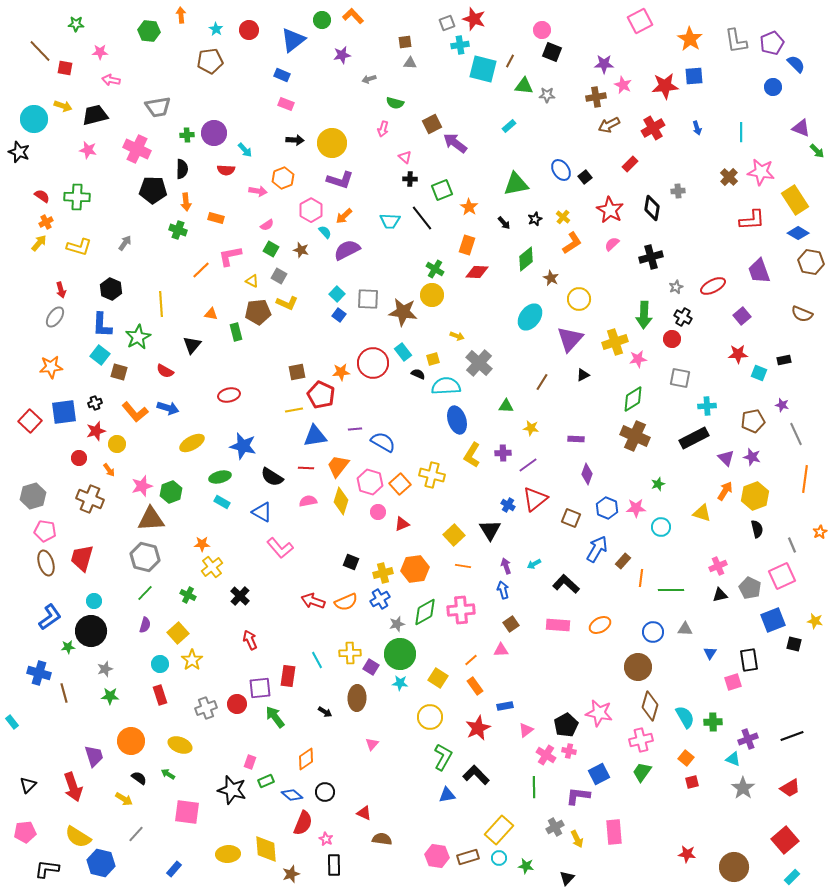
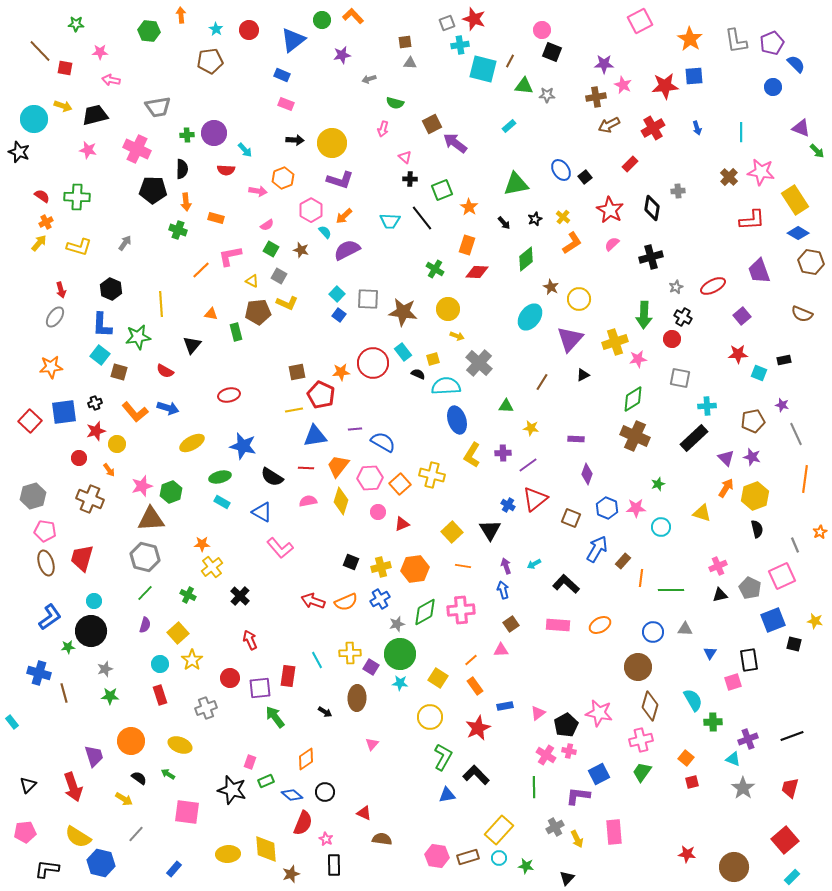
brown star at (551, 278): moved 9 px down
yellow circle at (432, 295): moved 16 px right, 14 px down
green star at (138, 337): rotated 20 degrees clockwise
black rectangle at (694, 438): rotated 16 degrees counterclockwise
pink hexagon at (370, 482): moved 4 px up; rotated 20 degrees counterclockwise
orange arrow at (725, 491): moved 1 px right, 3 px up
yellow square at (454, 535): moved 2 px left, 3 px up
gray line at (792, 545): moved 3 px right
yellow cross at (383, 573): moved 2 px left, 6 px up
red circle at (237, 704): moved 7 px left, 26 px up
cyan semicircle at (685, 717): moved 8 px right, 17 px up
pink triangle at (526, 730): moved 12 px right, 17 px up
red trapezoid at (790, 788): rotated 135 degrees clockwise
